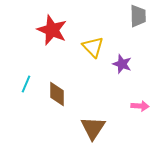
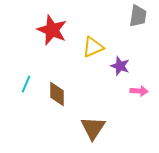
gray trapezoid: rotated 10 degrees clockwise
yellow triangle: rotated 50 degrees clockwise
purple star: moved 2 px left, 2 px down
pink arrow: moved 1 px left, 15 px up
